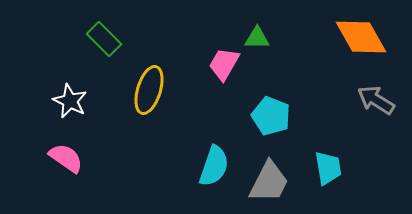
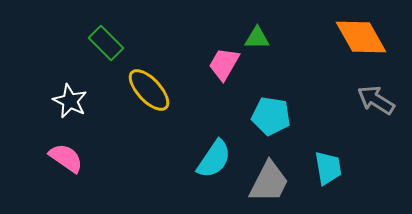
green rectangle: moved 2 px right, 4 px down
yellow ellipse: rotated 60 degrees counterclockwise
cyan pentagon: rotated 12 degrees counterclockwise
cyan semicircle: moved 7 px up; rotated 15 degrees clockwise
